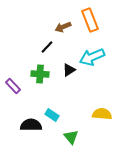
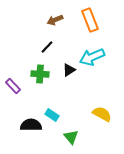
brown arrow: moved 8 px left, 7 px up
yellow semicircle: rotated 24 degrees clockwise
